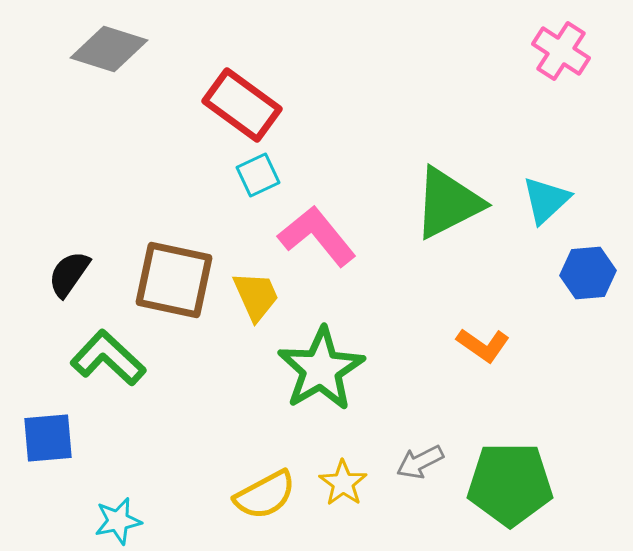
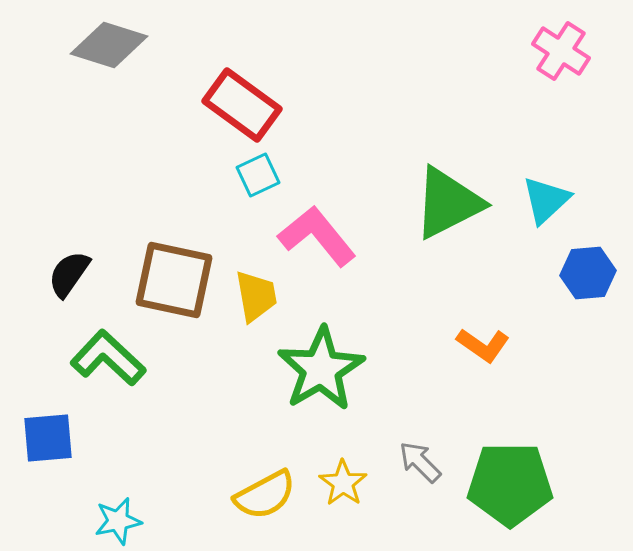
gray diamond: moved 4 px up
yellow trapezoid: rotated 14 degrees clockwise
gray arrow: rotated 72 degrees clockwise
